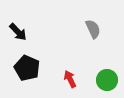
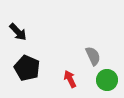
gray semicircle: moved 27 px down
